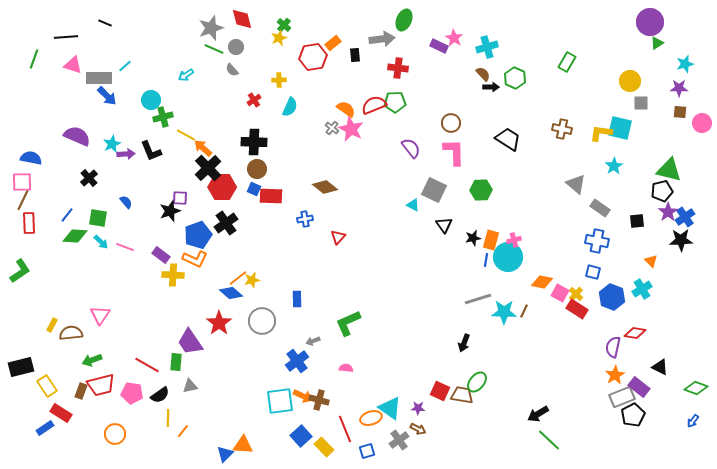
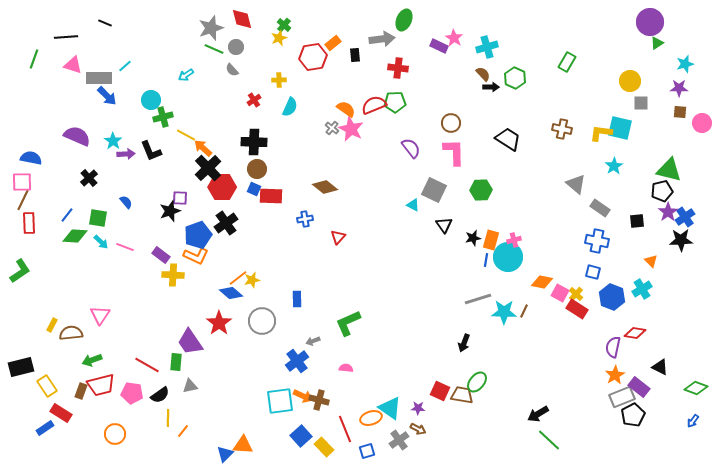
cyan star at (112, 144): moved 1 px right, 3 px up; rotated 12 degrees counterclockwise
orange L-shape at (195, 259): moved 1 px right, 3 px up
